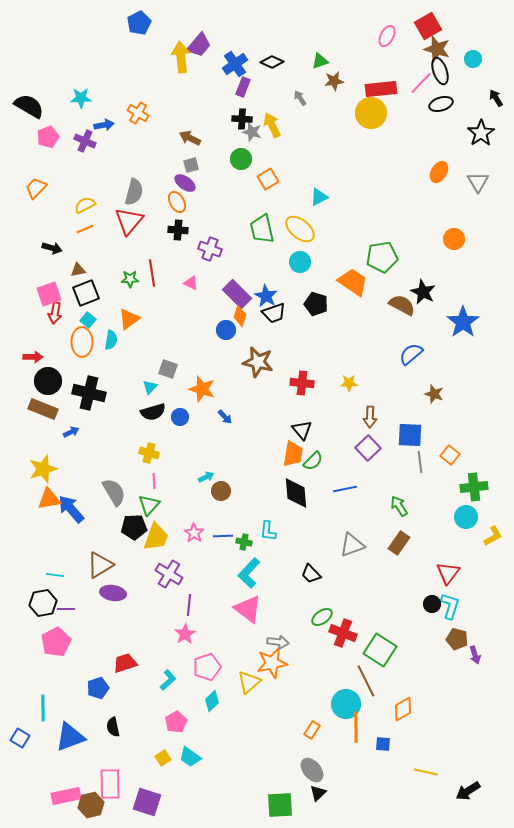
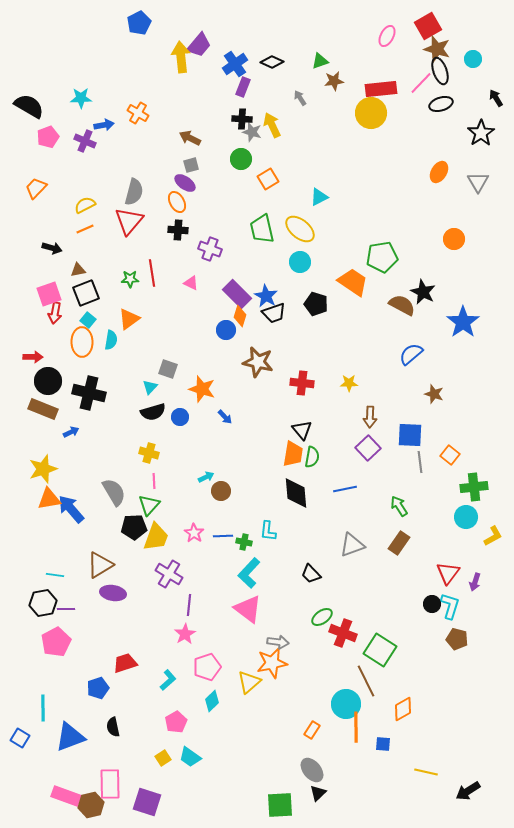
green semicircle at (313, 461): moved 1 px left, 4 px up; rotated 35 degrees counterclockwise
purple arrow at (475, 655): moved 73 px up; rotated 36 degrees clockwise
pink rectangle at (66, 796): rotated 32 degrees clockwise
